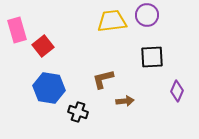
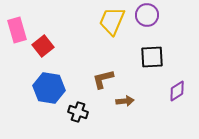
yellow trapezoid: rotated 60 degrees counterclockwise
purple diamond: rotated 35 degrees clockwise
